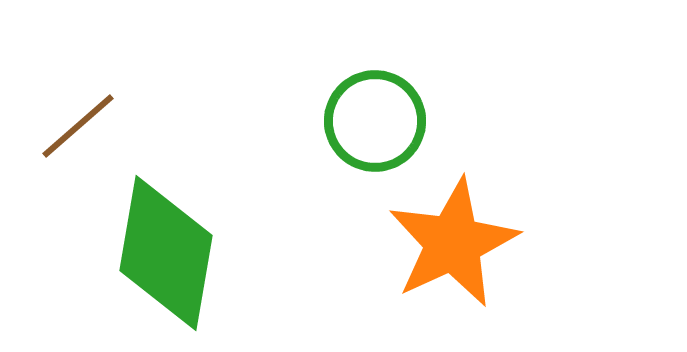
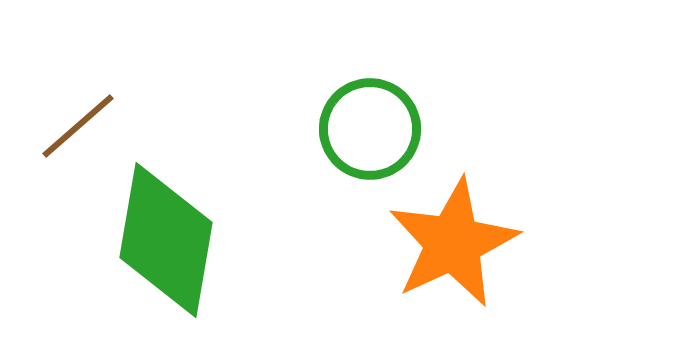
green circle: moved 5 px left, 8 px down
green diamond: moved 13 px up
